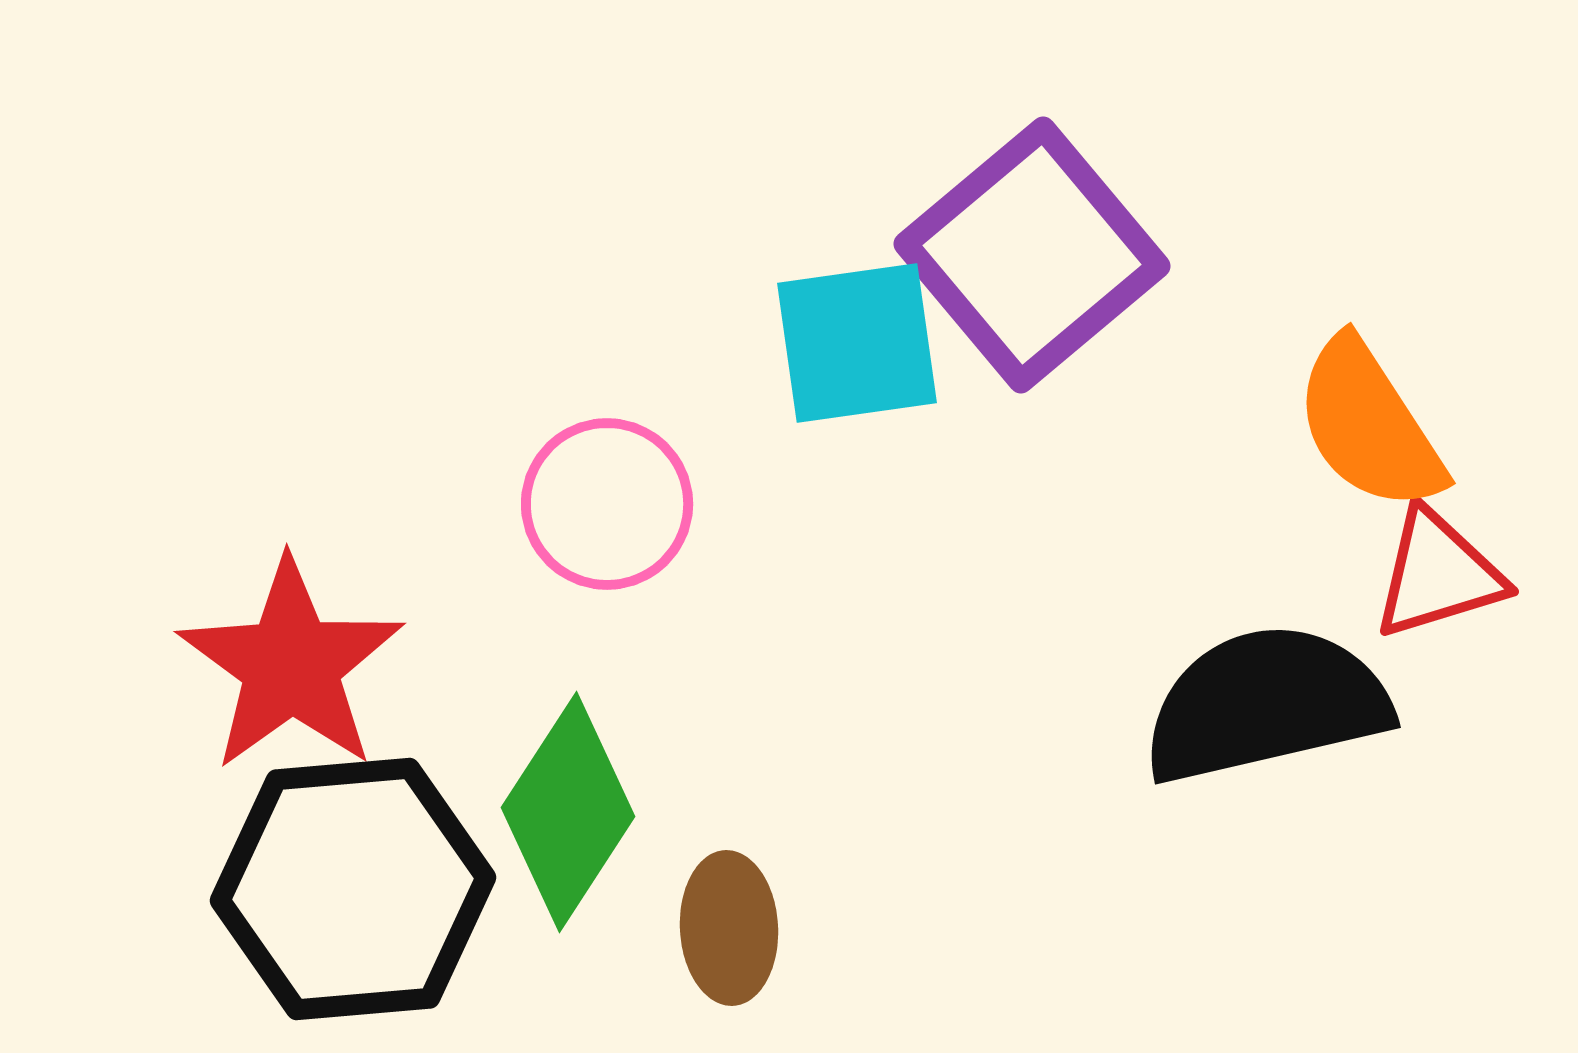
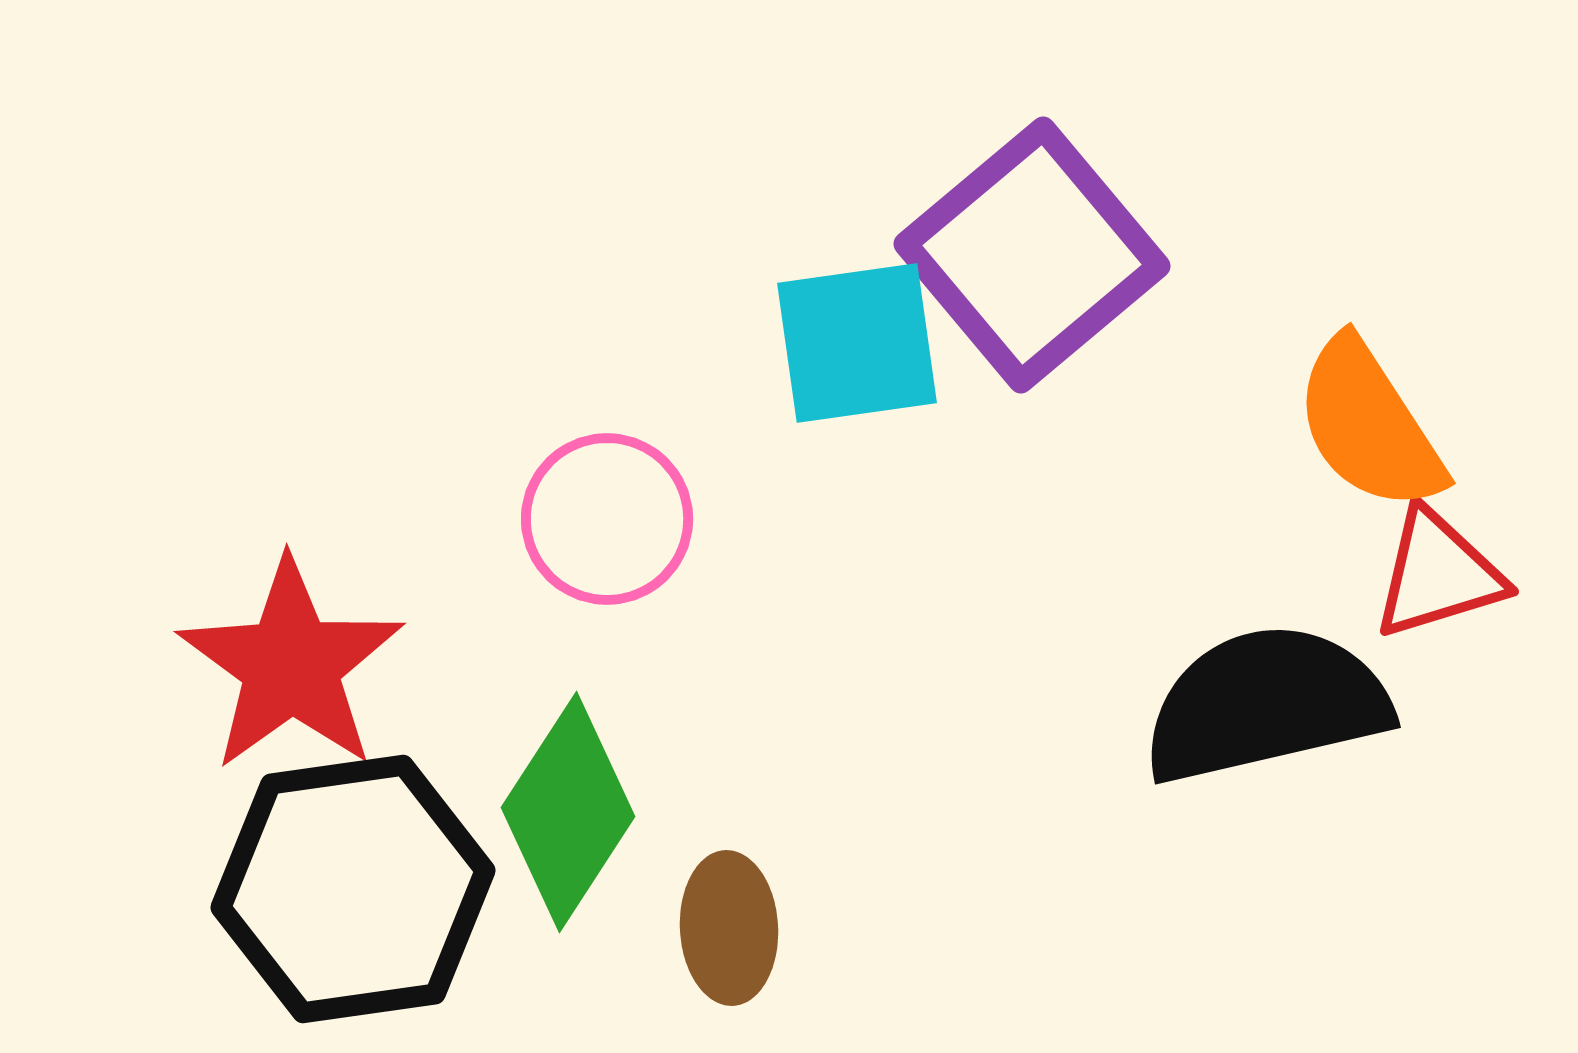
pink circle: moved 15 px down
black hexagon: rotated 3 degrees counterclockwise
